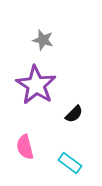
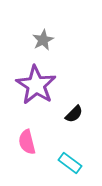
gray star: rotated 30 degrees clockwise
pink semicircle: moved 2 px right, 5 px up
